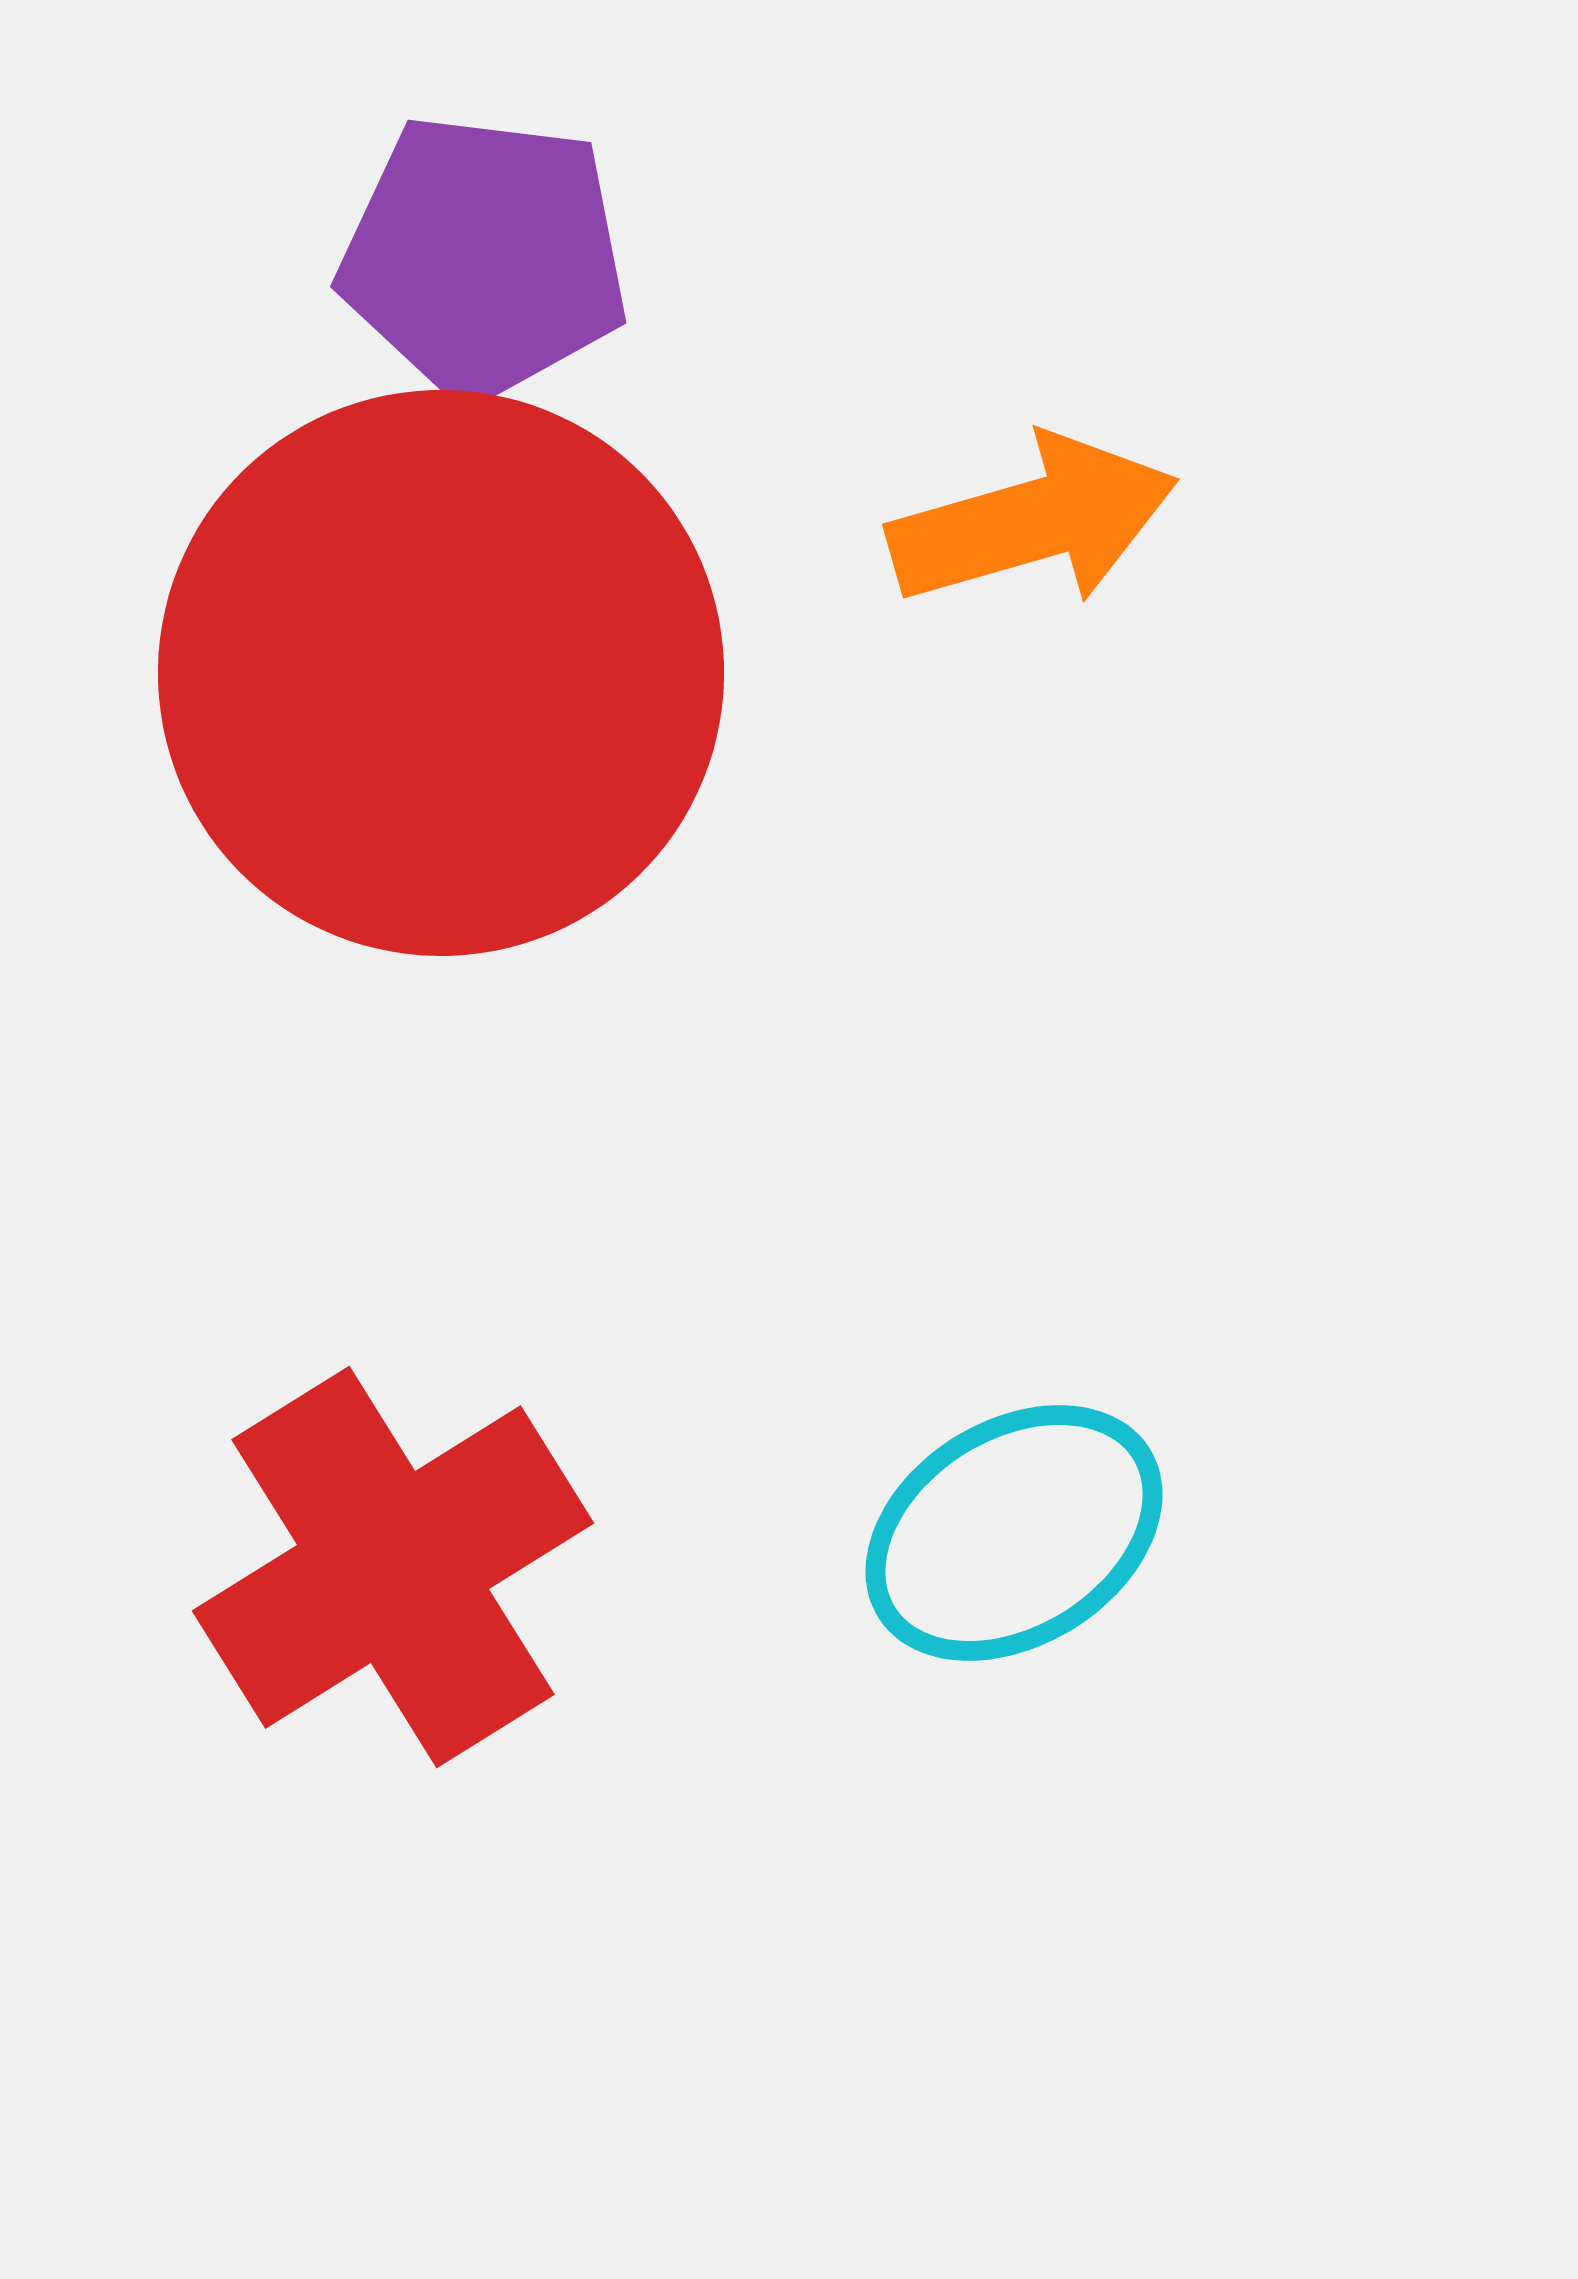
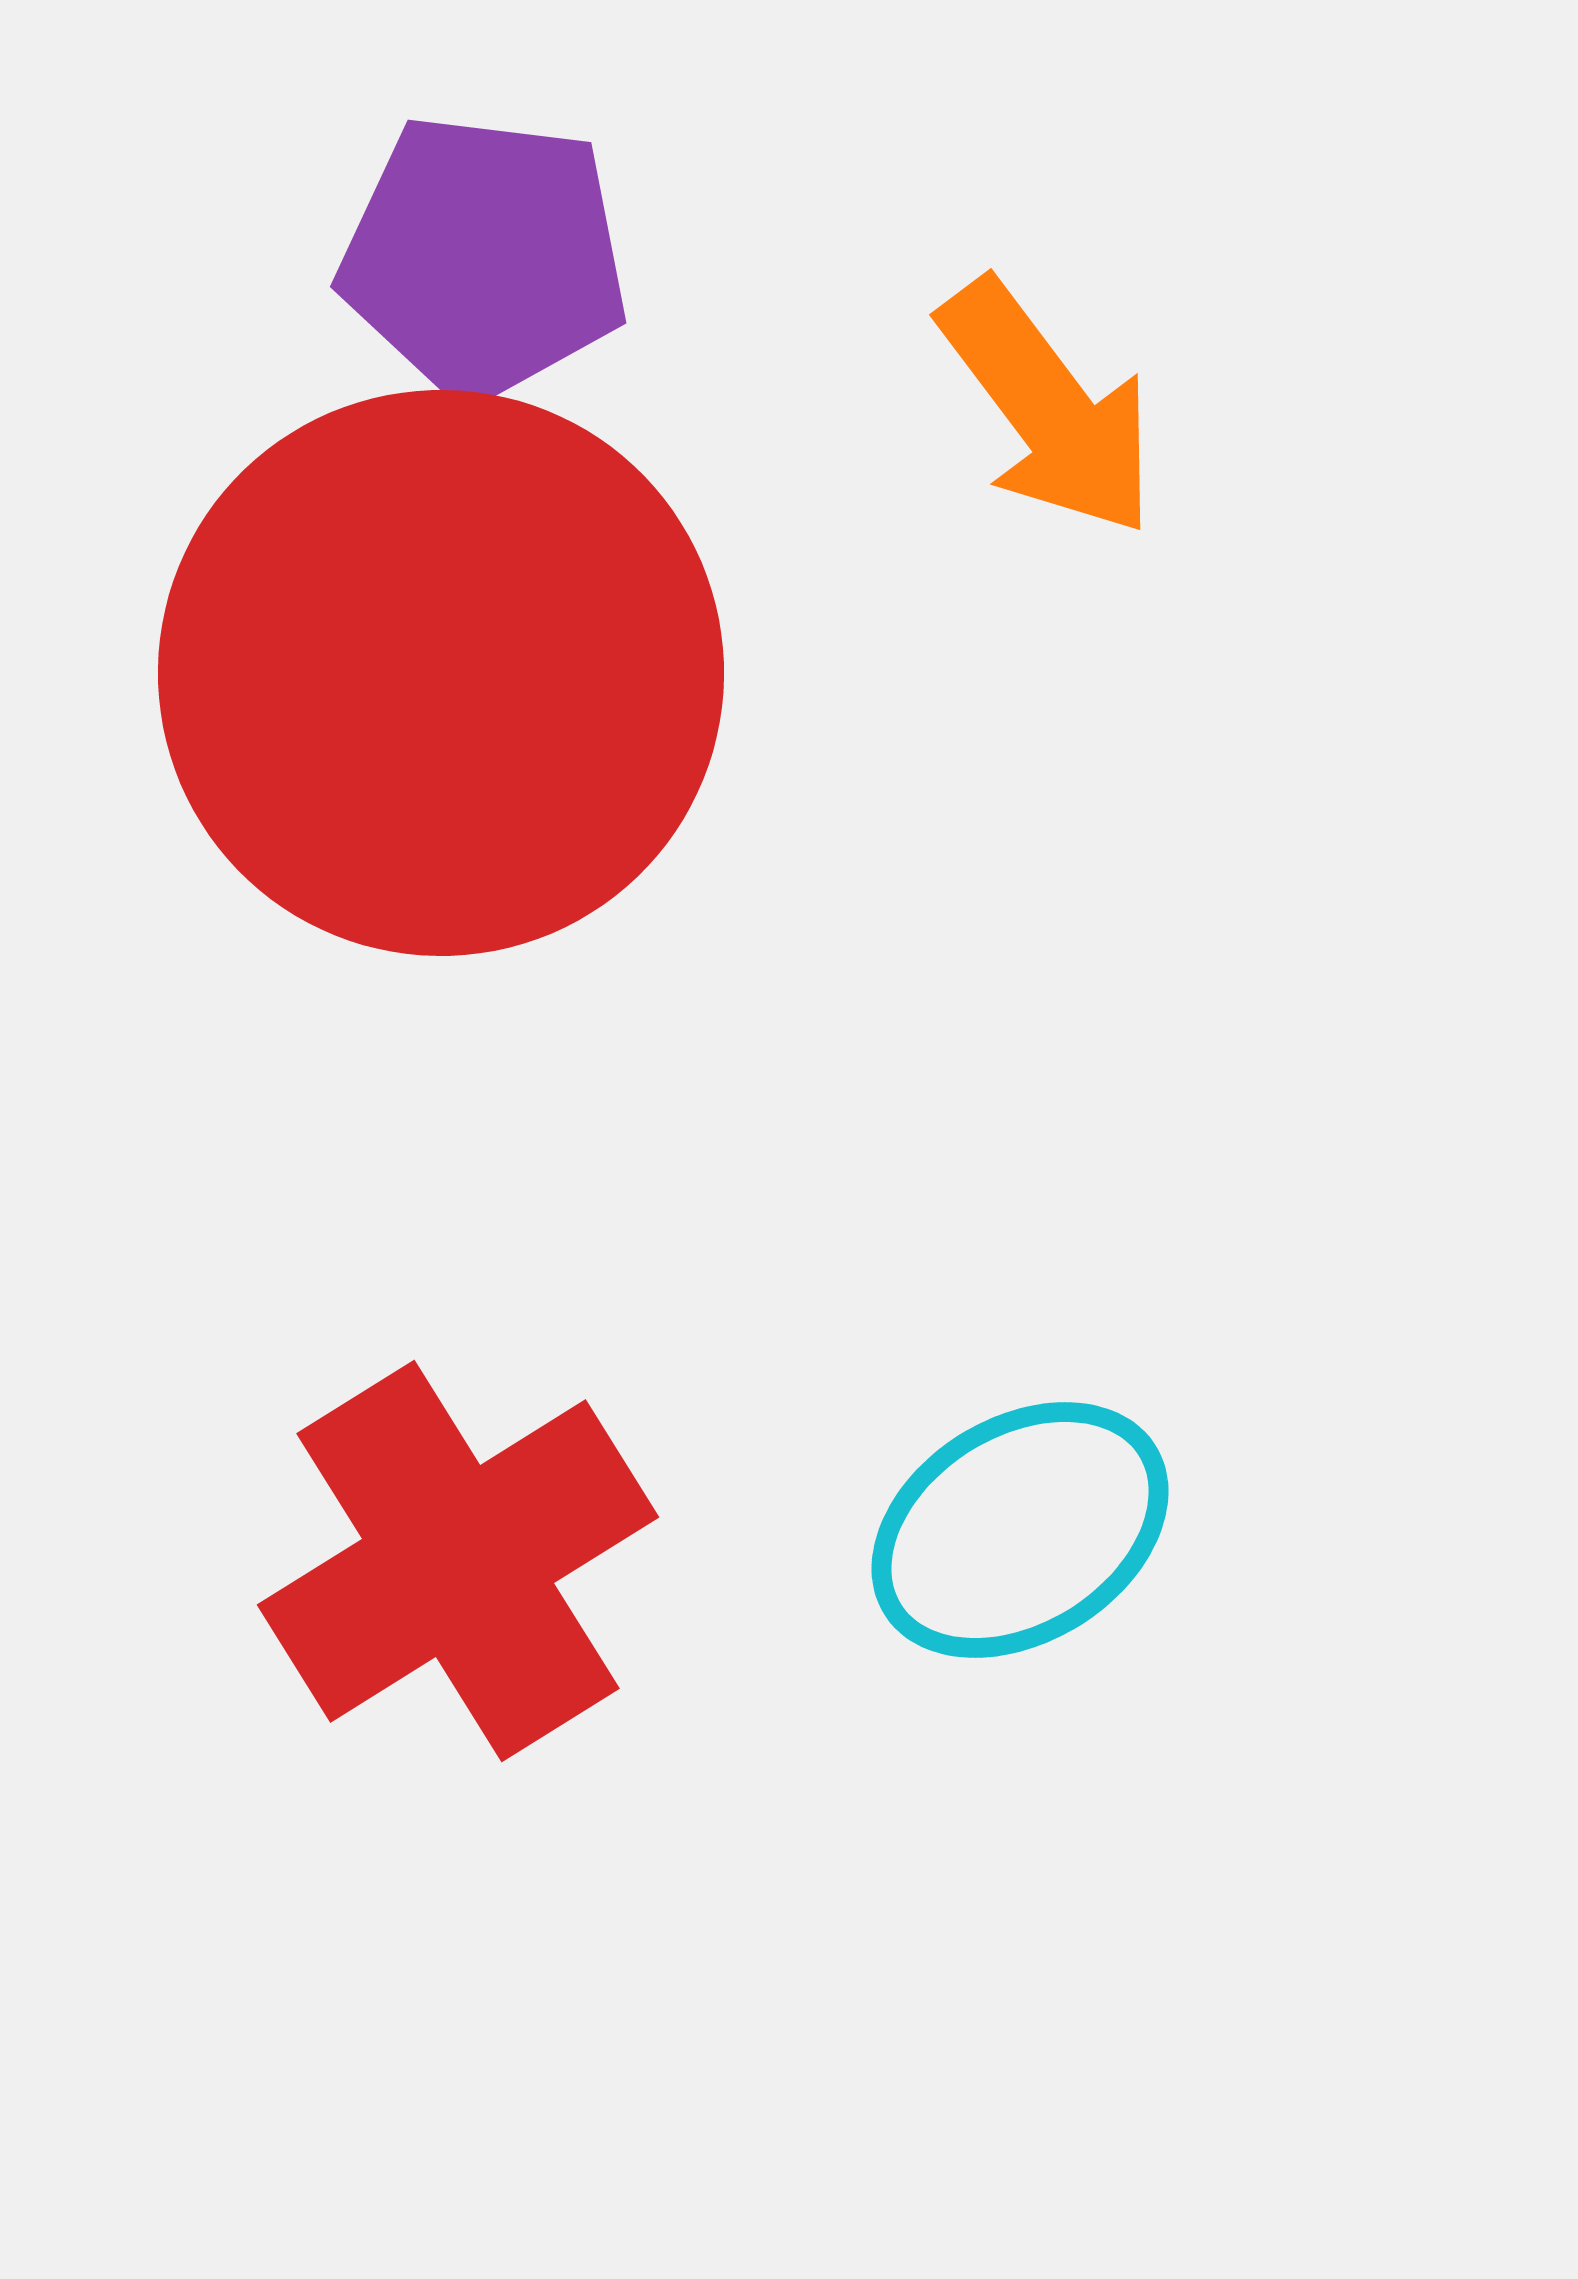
orange arrow: moved 15 px right, 113 px up; rotated 69 degrees clockwise
cyan ellipse: moved 6 px right, 3 px up
red cross: moved 65 px right, 6 px up
